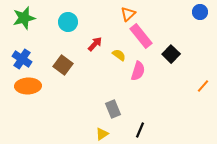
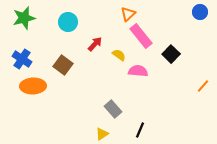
pink semicircle: rotated 102 degrees counterclockwise
orange ellipse: moved 5 px right
gray rectangle: rotated 18 degrees counterclockwise
